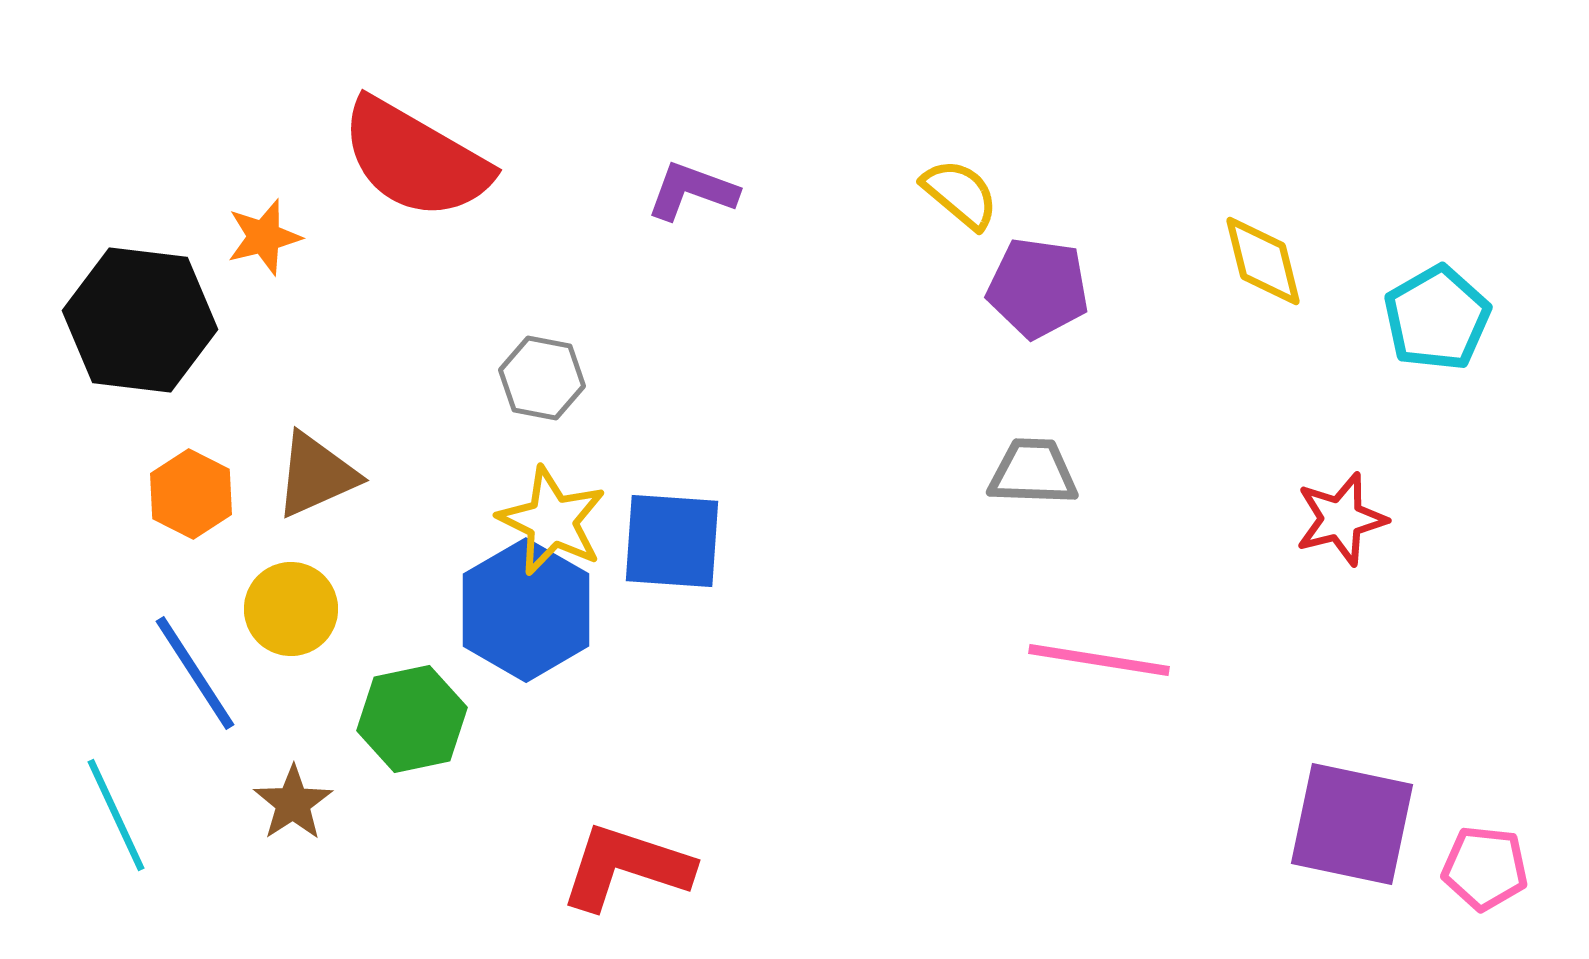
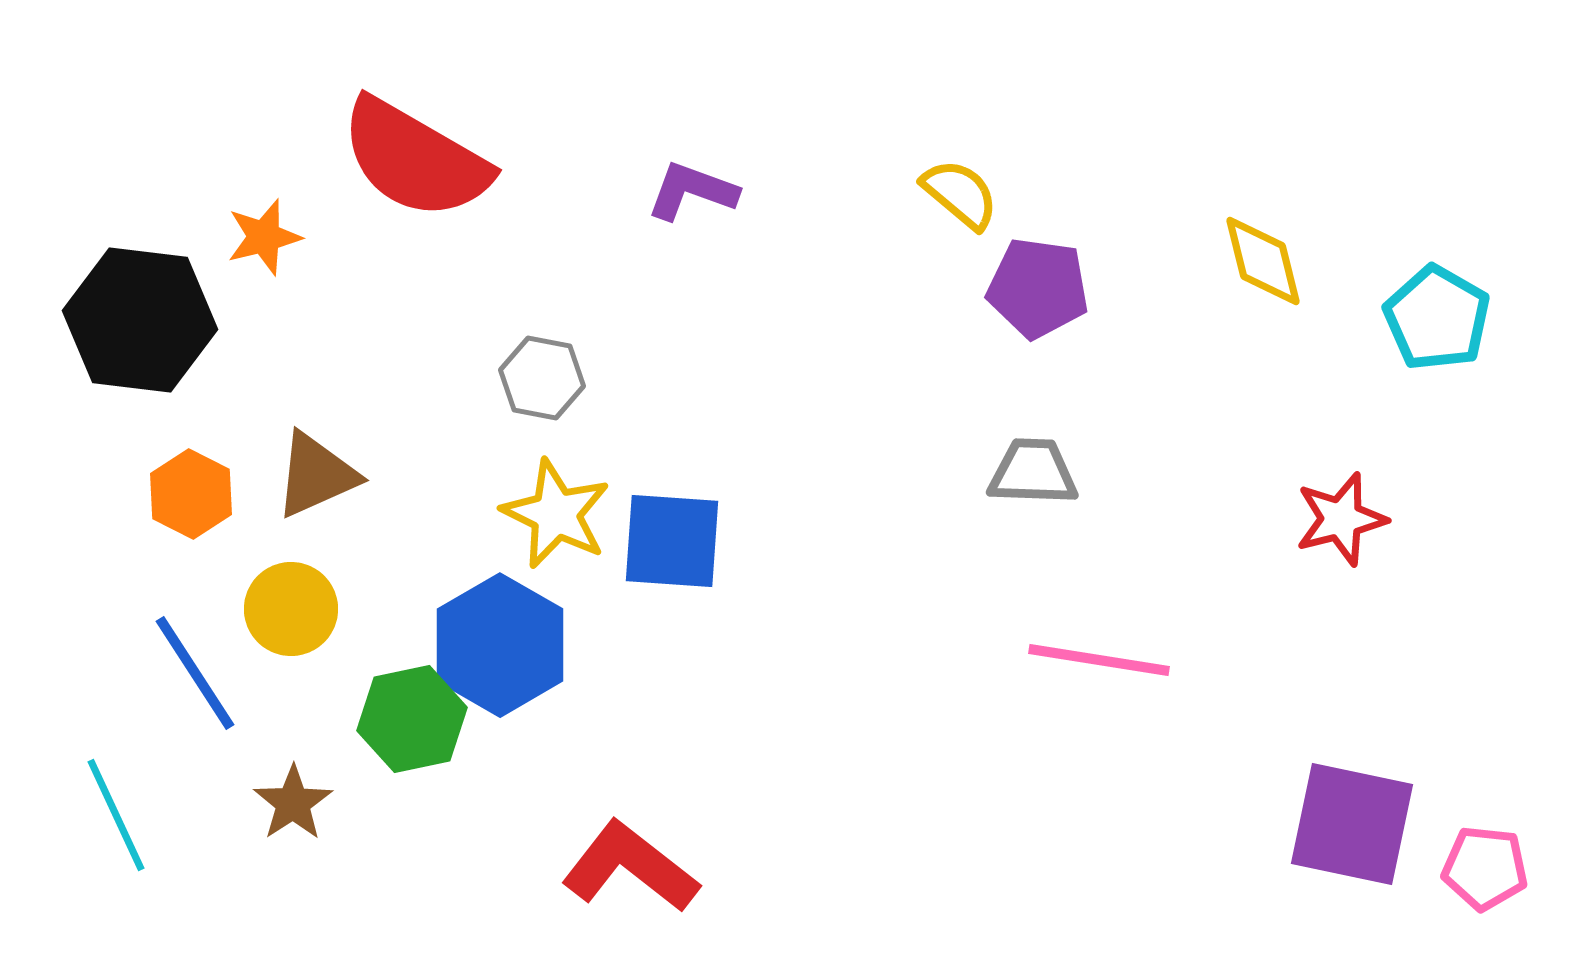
cyan pentagon: rotated 12 degrees counterclockwise
yellow star: moved 4 px right, 7 px up
blue hexagon: moved 26 px left, 35 px down
red L-shape: moved 4 px right; rotated 20 degrees clockwise
